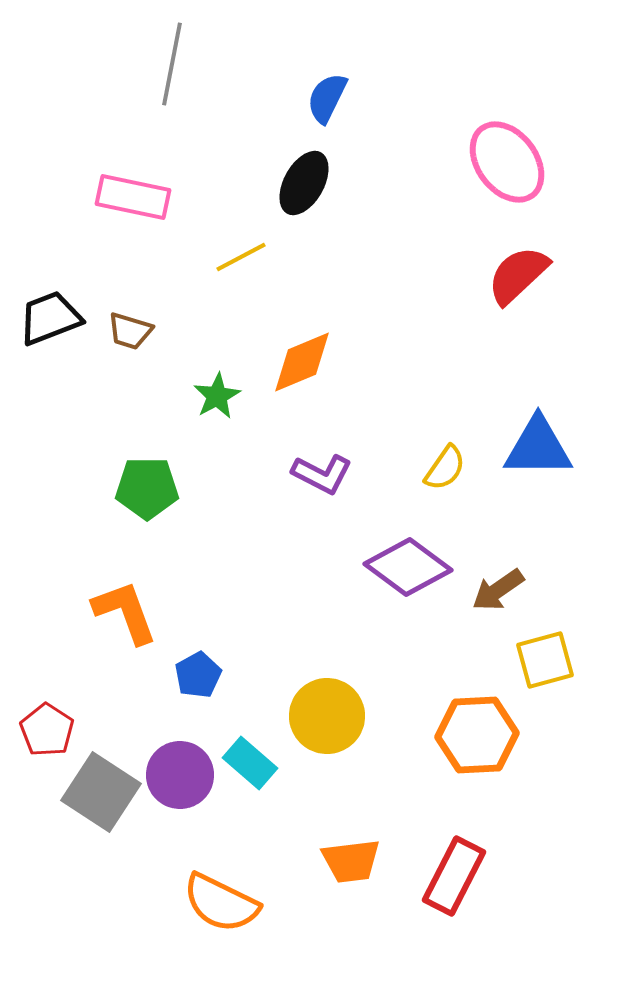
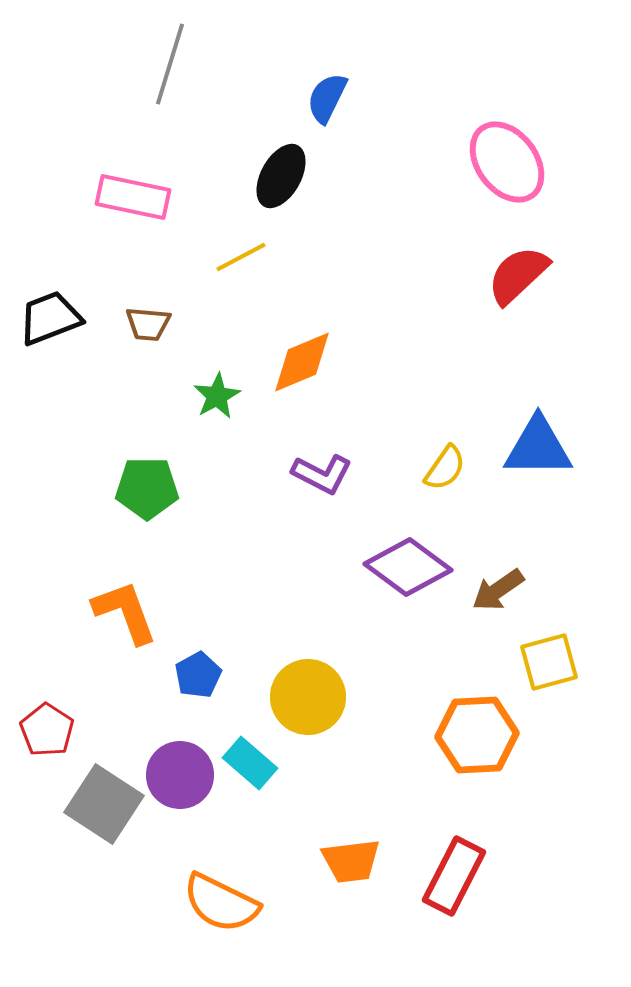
gray line: moved 2 px left; rotated 6 degrees clockwise
black ellipse: moved 23 px left, 7 px up
brown trapezoid: moved 18 px right, 7 px up; rotated 12 degrees counterclockwise
yellow square: moved 4 px right, 2 px down
yellow circle: moved 19 px left, 19 px up
gray square: moved 3 px right, 12 px down
